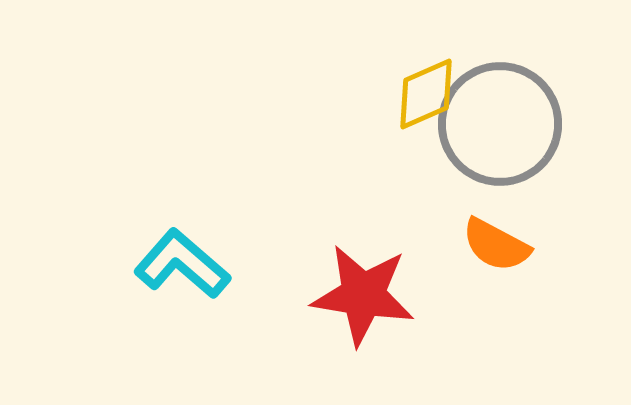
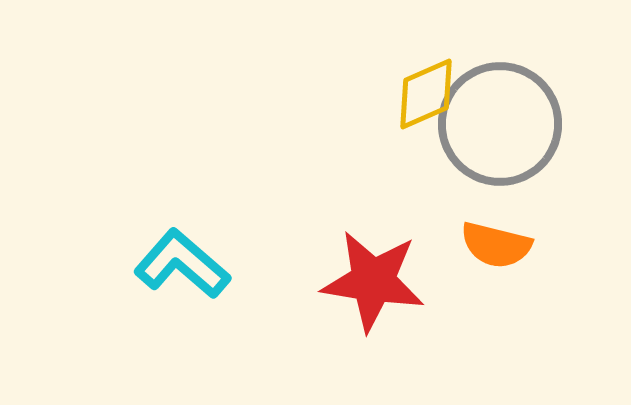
orange semicircle: rotated 14 degrees counterclockwise
red star: moved 10 px right, 14 px up
